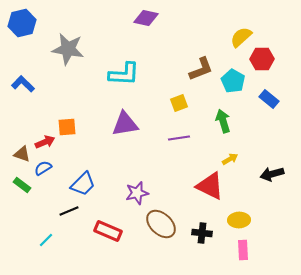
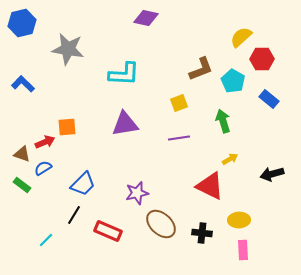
black line: moved 5 px right, 4 px down; rotated 36 degrees counterclockwise
